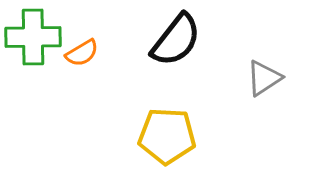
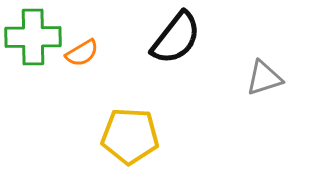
black semicircle: moved 2 px up
gray triangle: rotated 15 degrees clockwise
yellow pentagon: moved 37 px left
